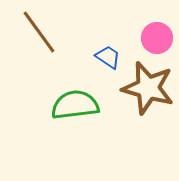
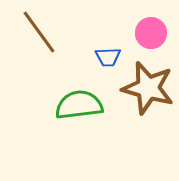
pink circle: moved 6 px left, 5 px up
blue trapezoid: rotated 144 degrees clockwise
green semicircle: moved 4 px right
